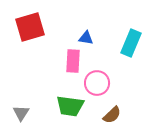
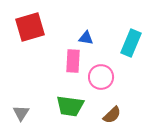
pink circle: moved 4 px right, 6 px up
